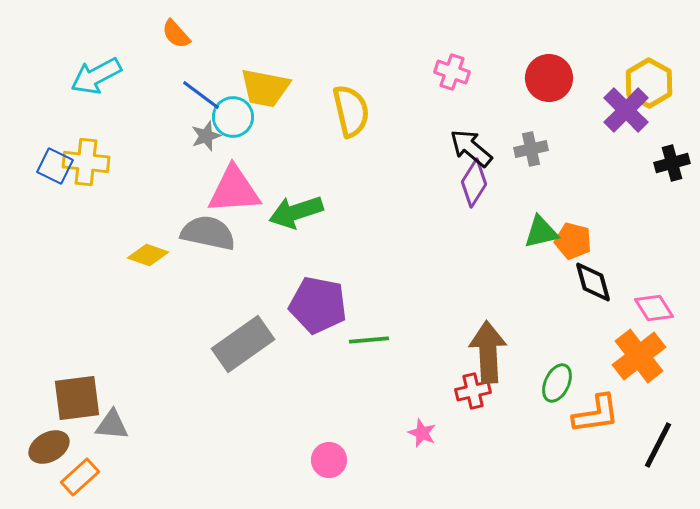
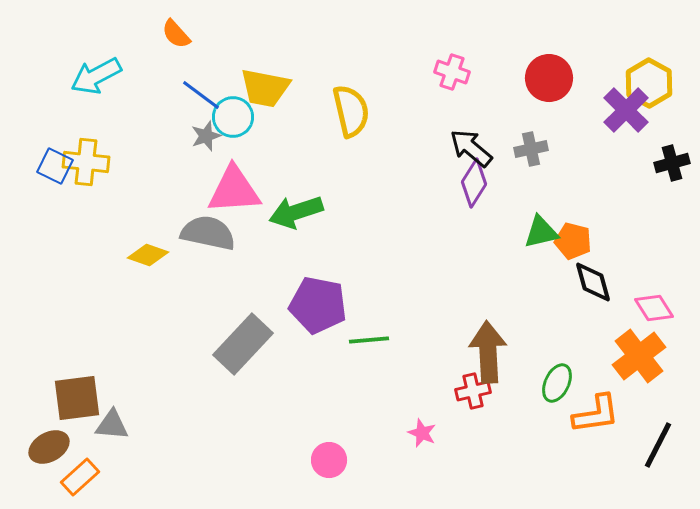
gray rectangle: rotated 12 degrees counterclockwise
